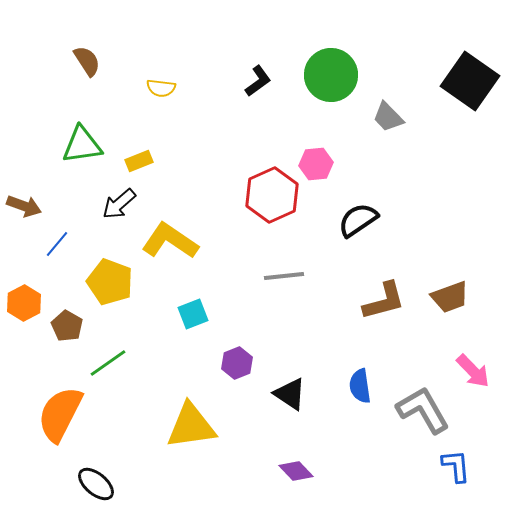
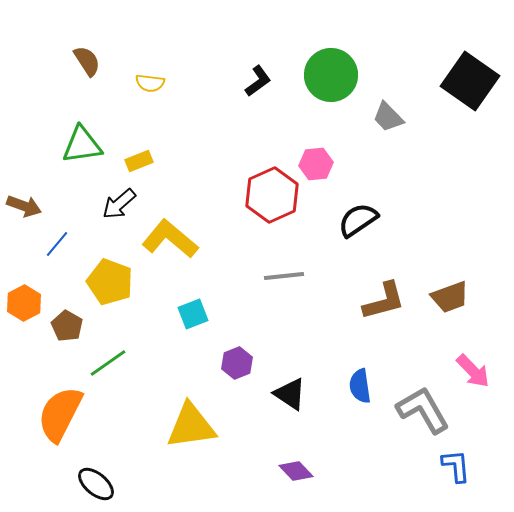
yellow semicircle: moved 11 px left, 5 px up
yellow L-shape: moved 2 px up; rotated 6 degrees clockwise
